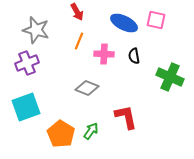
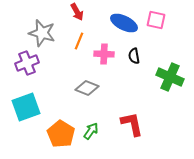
gray star: moved 6 px right, 3 px down
red L-shape: moved 6 px right, 7 px down
